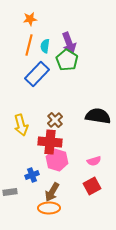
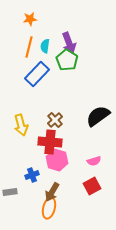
orange line: moved 2 px down
black semicircle: rotated 45 degrees counterclockwise
orange ellipse: rotated 75 degrees counterclockwise
